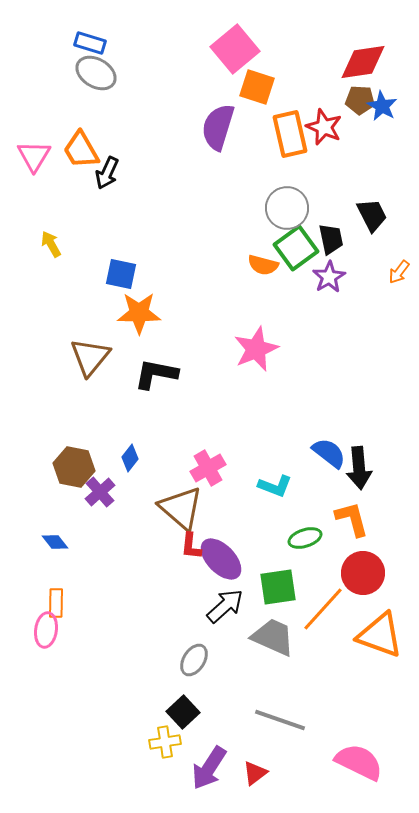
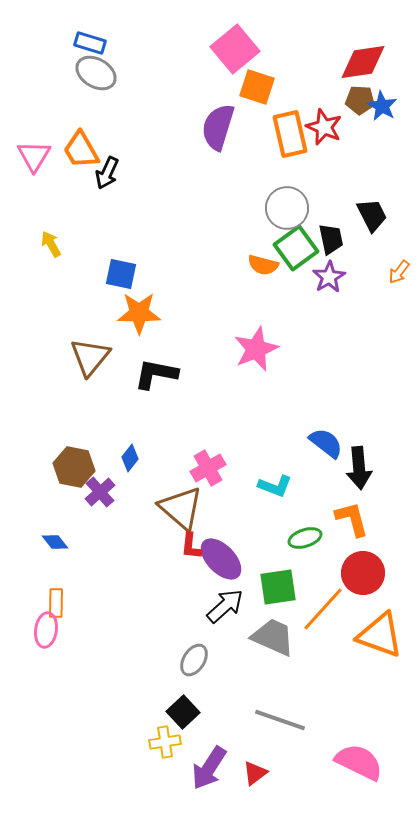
blue semicircle at (329, 453): moved 3 px left, 10 px up
